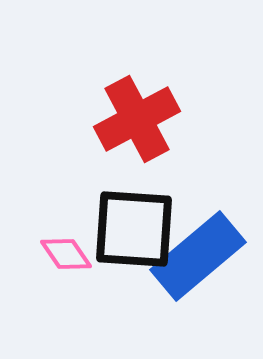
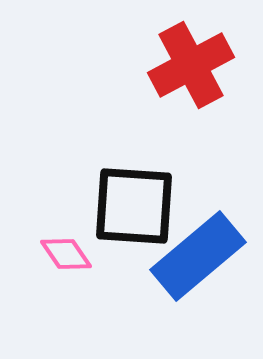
red cross: moved 54 px right, 54 px up
black square: moved 23 px up
